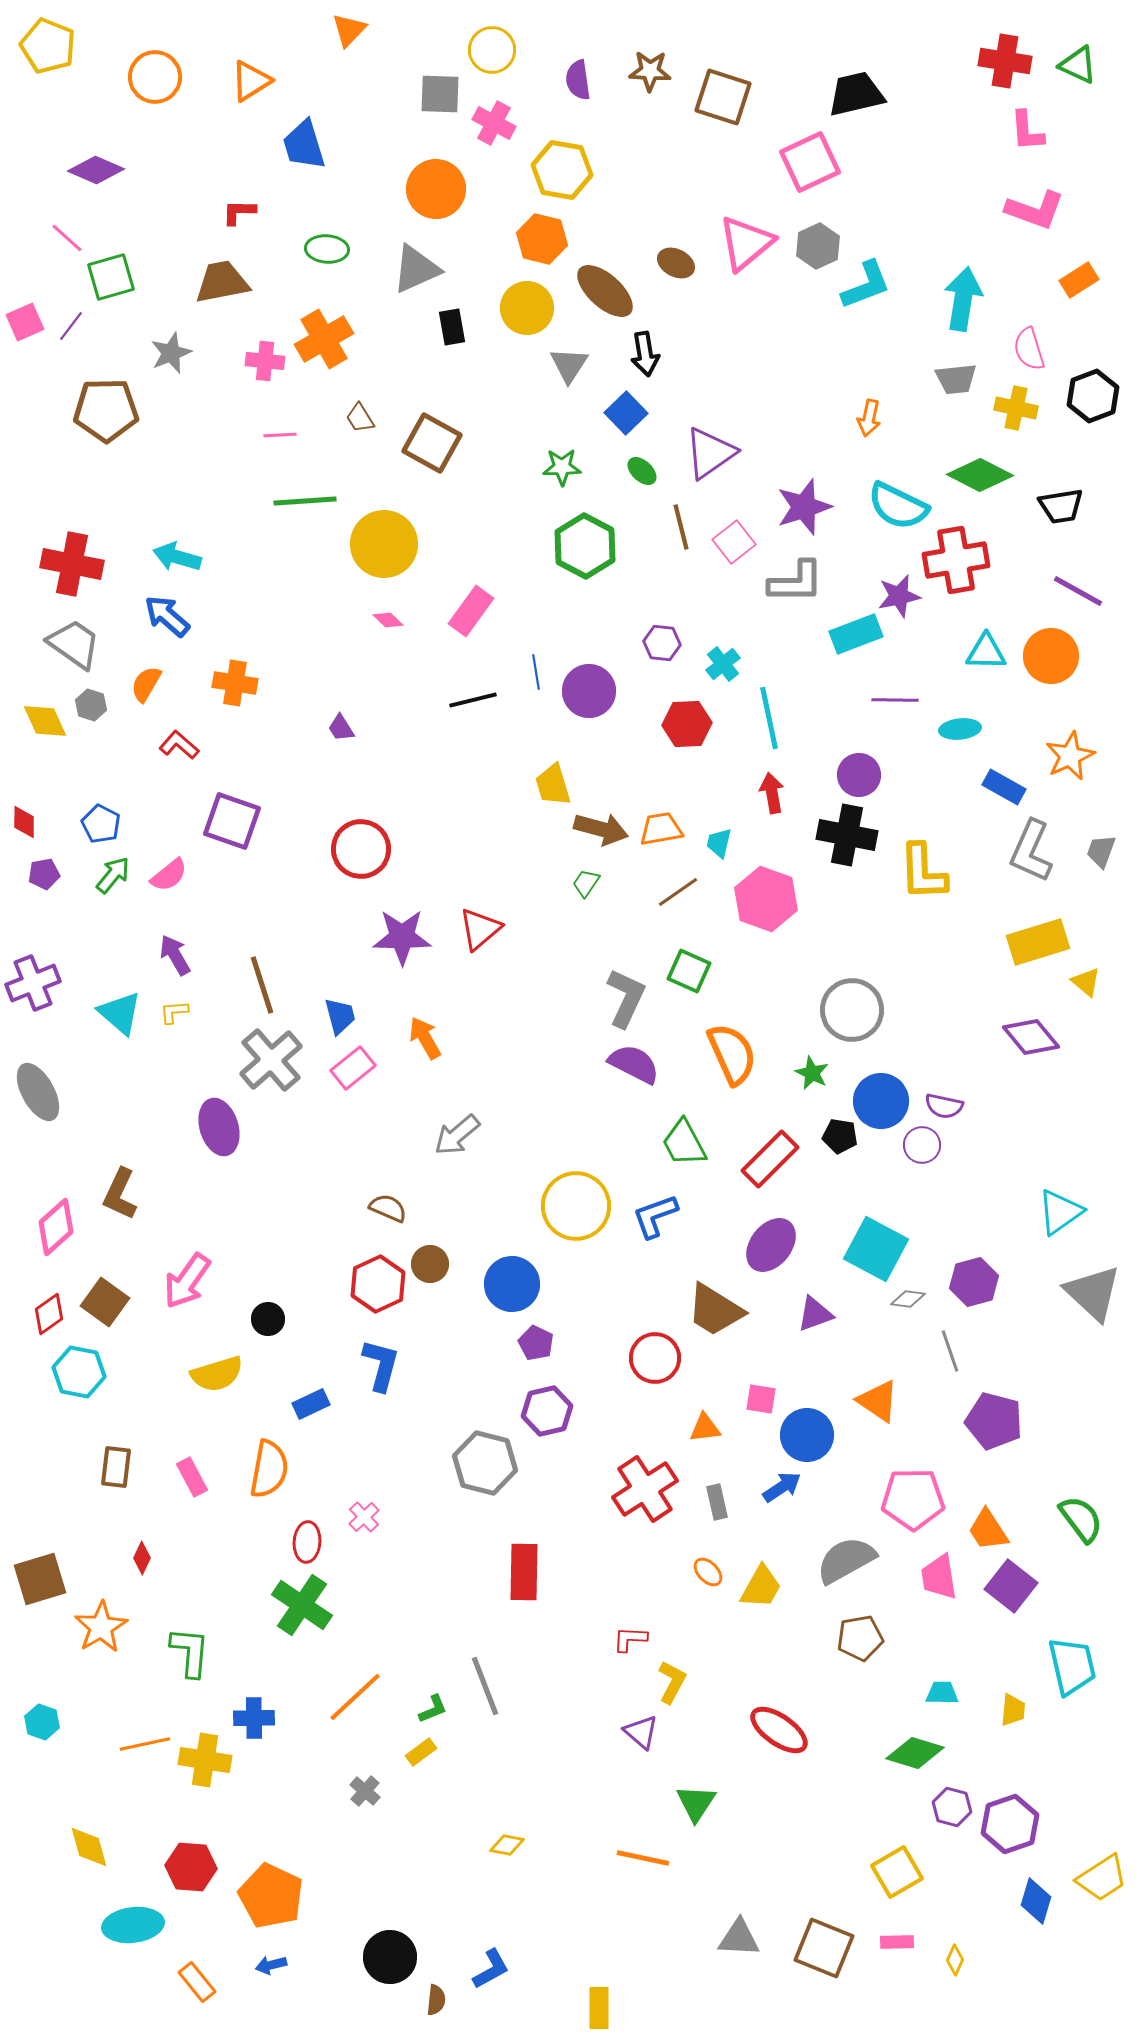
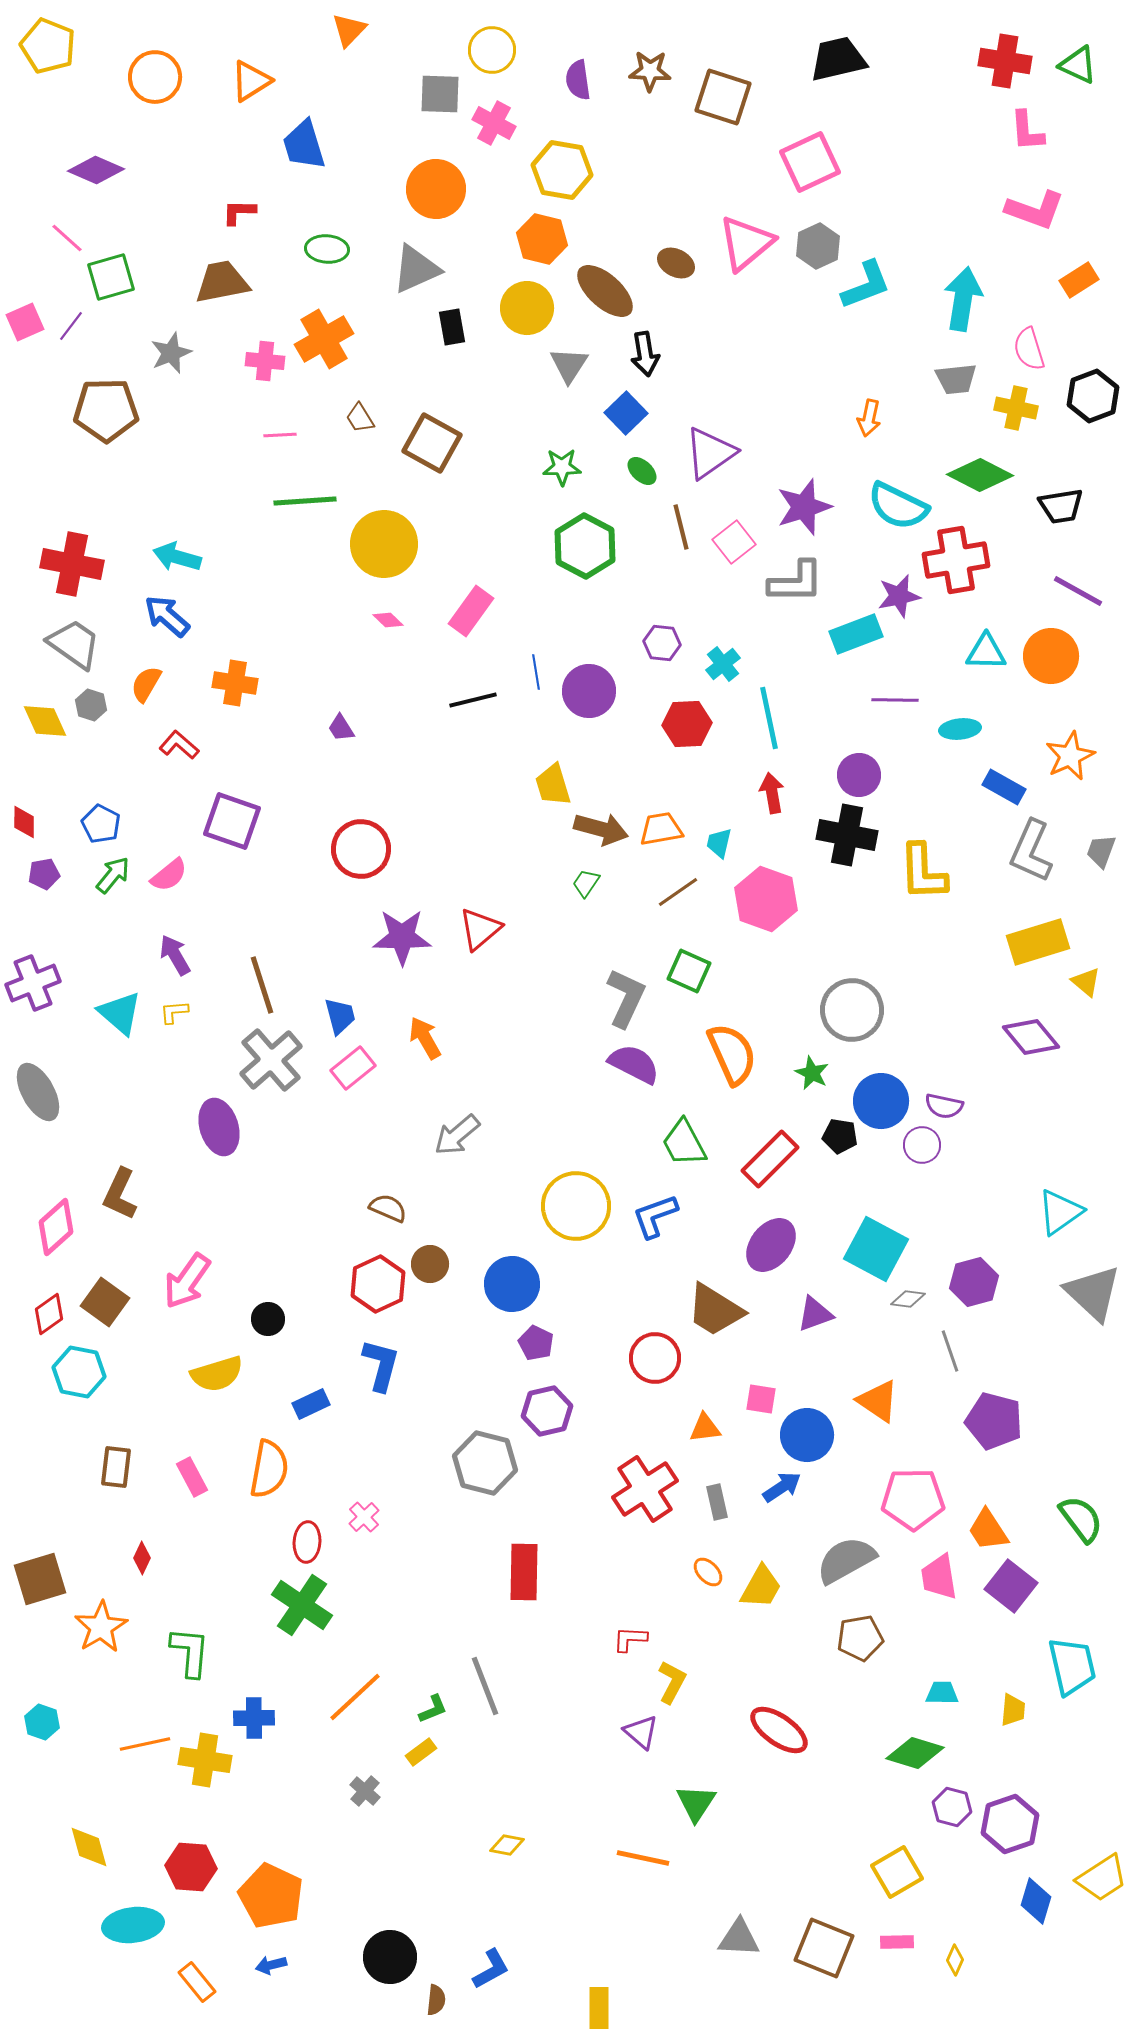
black trapezoid at (856, 94): moved 18 px left, 35 px up
